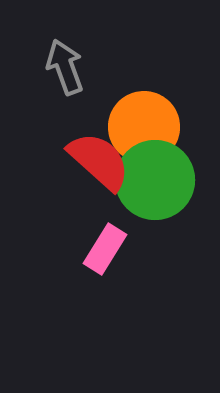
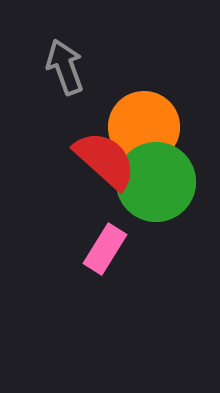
red semicircle: moved 6 px right, 1 px up
green circle: moved 1 px right, 2 px down
